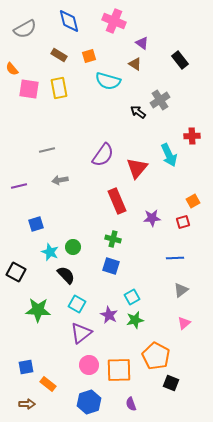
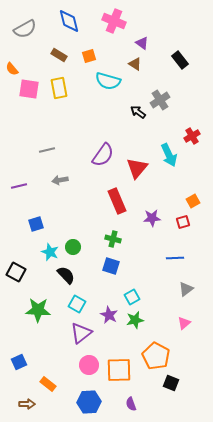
red cross at (192, 136): rotated 28 degrees counterclockwise
gray triangle at (181, 290): moved 5 px right, 1 px up
blue square at (26, 367): moved 7 px left, 5 px up; rotated 14 degrees counterclockwise
blue hexagon at (89, 402): rotated 15 degrees clockwise
